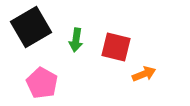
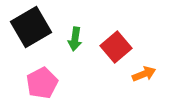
green arrow: moved 1 px left, 1 px up
red square: rotated 36 degrees clockwise
pink pentagon: rotated 16 degrees clockwise
